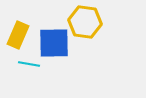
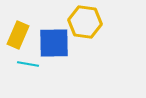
cyan line: moved 1 px left
